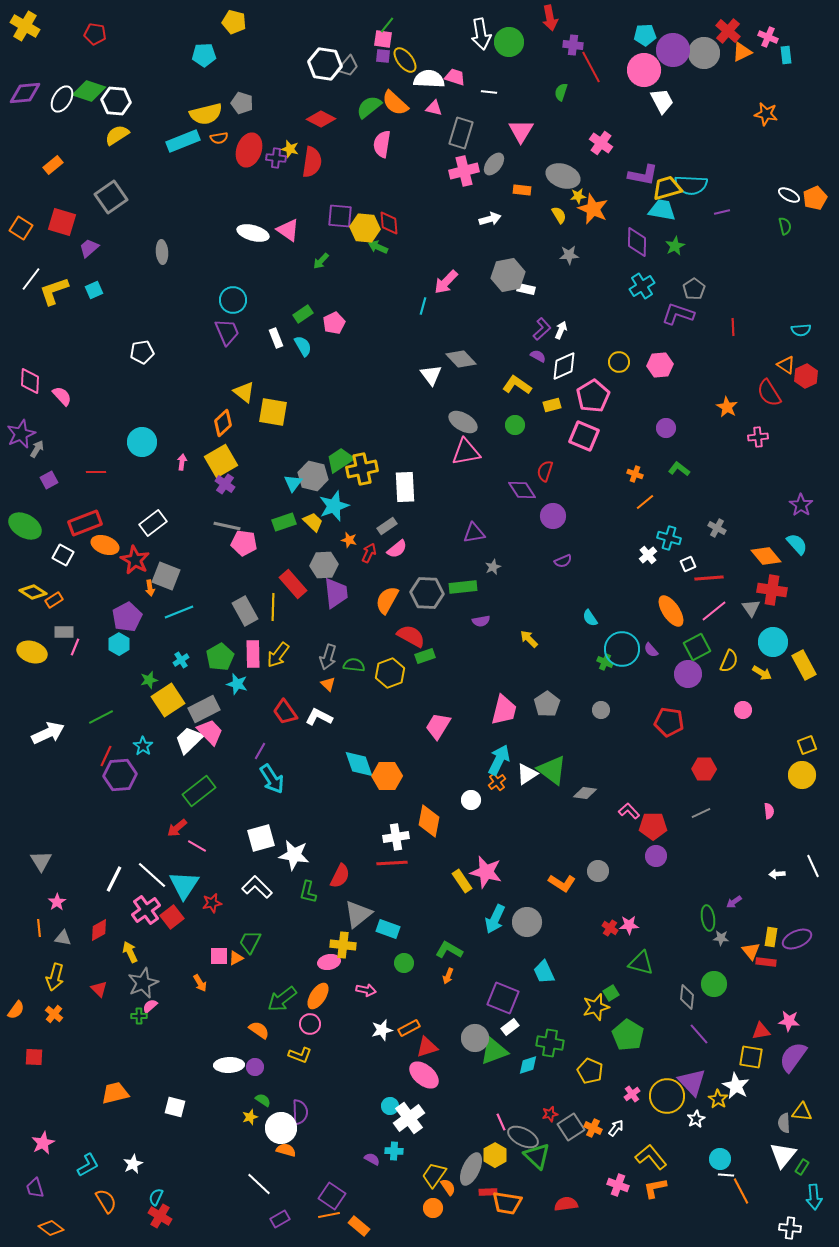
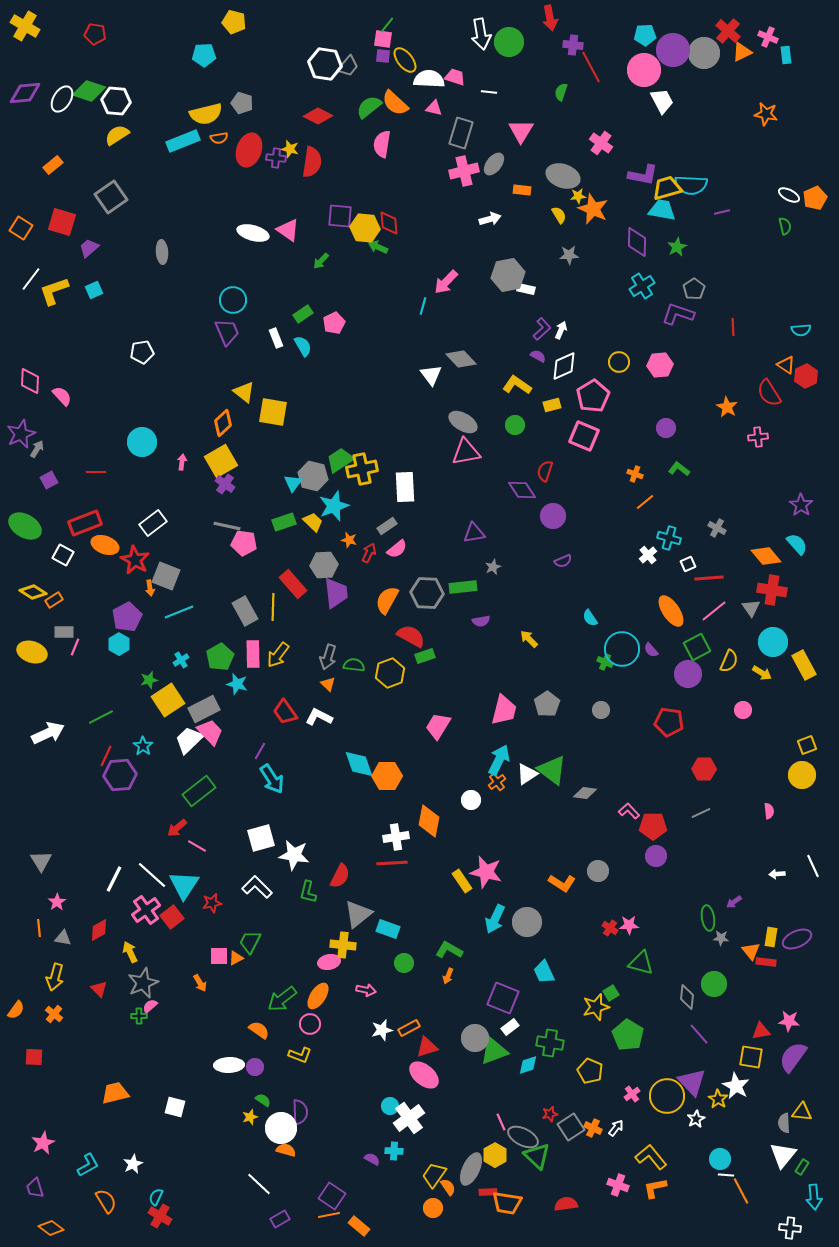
red diamond at (321, 119): moved 3 px left, 3 px up
green star at (675, 246): moved 2 px right, 1 px down
